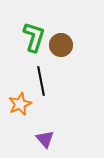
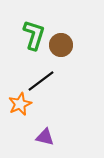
green L-shape: moved 2 px up
black line: rotated 64 degrees clockwise
purple triangle: moved 2 px up; rotated 36 degrees counterclockwise
